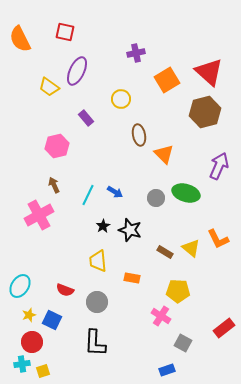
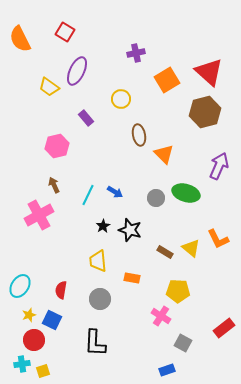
red square at (65, 32): rotated 18 degrees clockwise
red semicircle at (65, 290): moved 4 px left; rotated 78 degrees clockwise
gray circle at (97, 302): moved 3 px right, 3 px up
red circle at (32, 342): moved 2 px right, 2 px up
